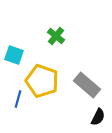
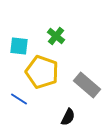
cyan square: moved 5 px right, 9 px up; rotated 12 degrees counterclockwise
yellow pentagon: moved 9 px up
blue line: moved 1 px right; rotated 72 degrees counterclockwise
black semicircle: moved 30 px left
